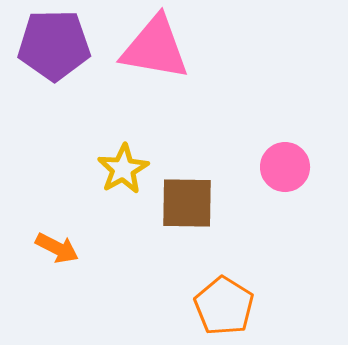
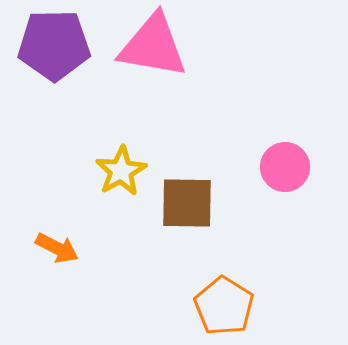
pink triangle: moved 2 px left, 2 px up
yellow star: moved 2 px left, 2 px down
